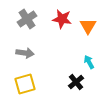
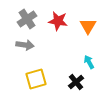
red star: moved 4 px left, 2 px down
gray arrow: moved 8 px up
yellow square: moved 11 px right, 5 px up
